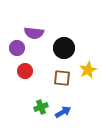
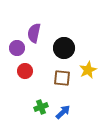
purple semicircle: rotated 96 degrees clockwise
blue arrow: rotated 14 degrees counterclockwise
